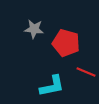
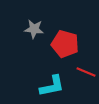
red pentagon: moved 1 px left, 1 px down
